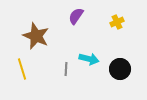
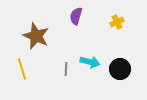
purple semicircle: rotated 18 degrees counterclockwise
cyan arrow: moved 1 px right, 3 px down
